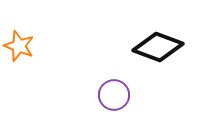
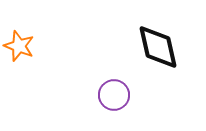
black diamond: rotated 57 degrees clockwise
